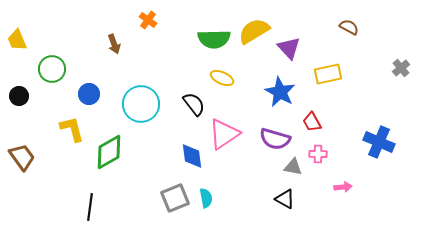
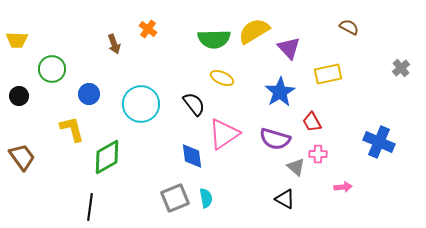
orange cross: moved 9 px down
yellow trapezoid: rotated 65 degrees counterclockwise
blue star: rotated 12 degrees clockwise
green diamond: moved 2 px left, 5 px down
gray triangle: moved 3 px right; rotated 30 degrees clockwise
